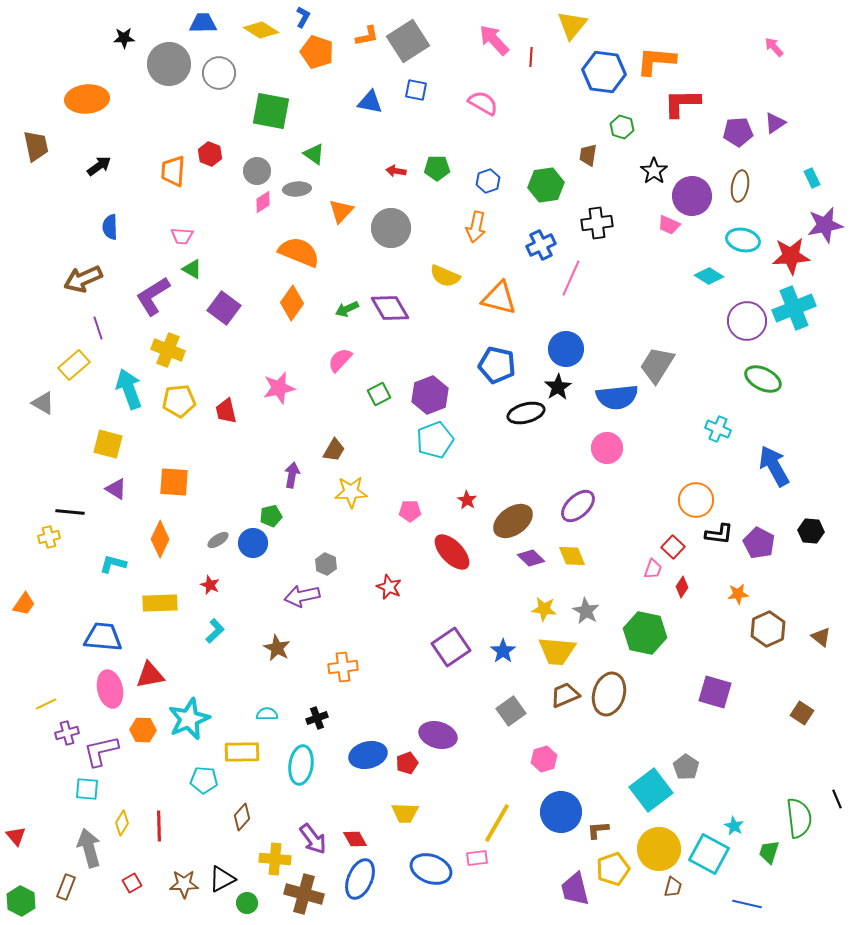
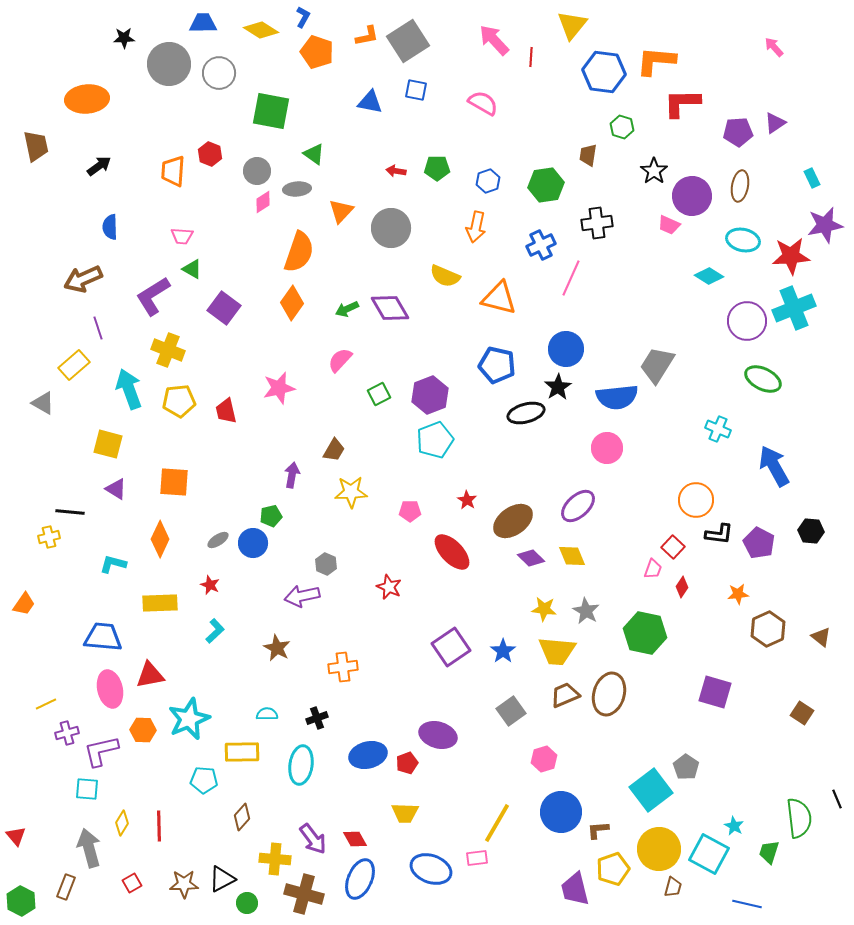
orange semicircle at (299, 252): rotated 87 degrees clockwise
